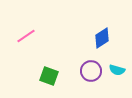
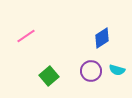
green square: rotated 30 degrees clockwise
